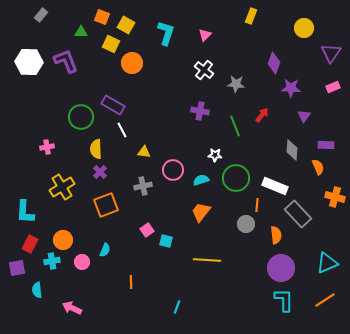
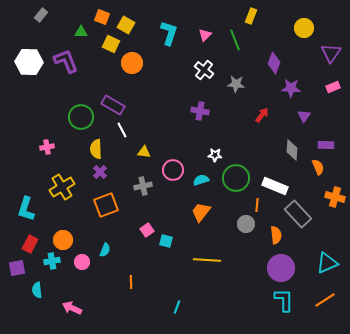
cyan L-shape at (166, 33): moved 3 px right
green line at (235, 126): moved 86 px up
cyan L-shape at (25, 212): moved 1 px right, 3 px up; rotated 15 degrees clockwise
